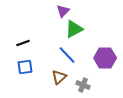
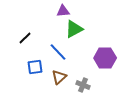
purple triangle: rotated 40 degrees clockwise
black line: moved 2 px right, 5 px up; rotated 24 degrees counterclockwise
blue line: moved 9 px left, 3 px up
blue square: moved 10 px right
